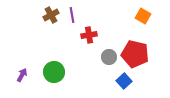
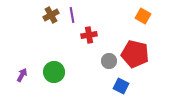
gray circle: moved 4 px down
blue square: moved 3 px left, 5 px down; rotated 21 degrees counterclockwise
